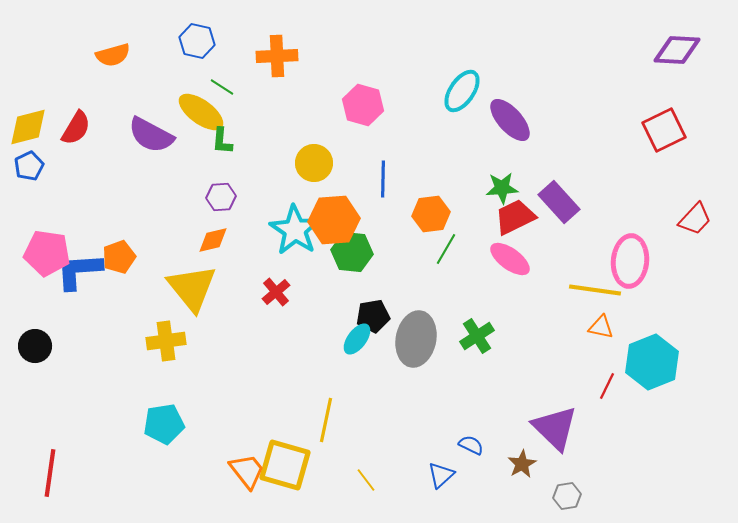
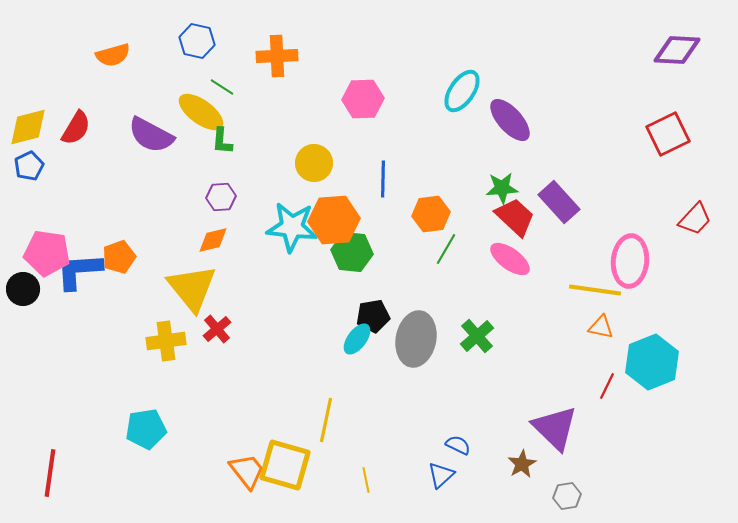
pink hexagon at (363, 105): moved 6 px up; rotated 18 degrees counterclockwise
red square at (664, 130): moved 4 px right, 4 px down
red trapezoid at (515, 217): rotated 69 degrees clockwise
cyan star at (295, 230): moved 3 px left, 3 px up; rotated 27 degrees counterclockwise
red cross at (276, 292): moved 59 px left, 37 px down
green cross at (477, 336): rotated 8 degrees counterclockwise
black circle at (35, 346): moved 12 px left, 57 px up
cyan pentagon at (164, 424): moved 18 px left, 5 px down
blue semicircle at (471, 445): moved 13 px left
yellow line at (366, 480): rotated 25 degrees clockwise
